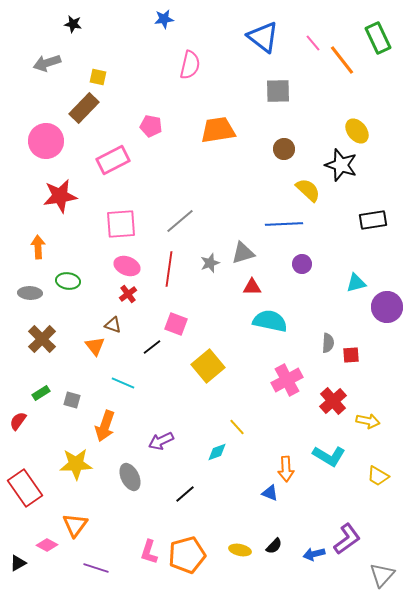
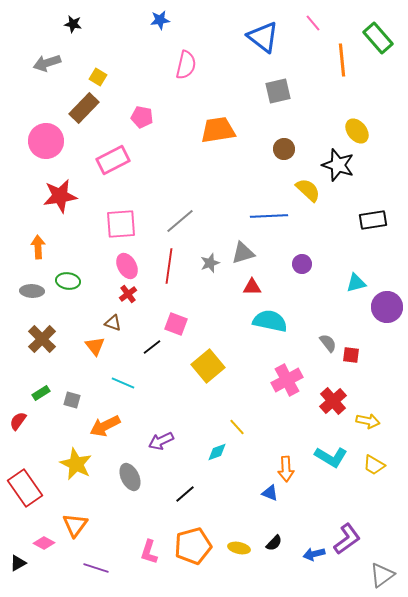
blue star at (164, 19): moved 4 px left, 1 px down
green rectangle at (378, 38): rotated 16 degrees counterclockwise
pink line at (313, 43): moved 20 px up
orange line at (342, 60): rotated 32 degrees clockwise
pink semicircle at (190, 65): moved 4 px left
yellow square at (98, 77): rotated 18 degrees clockwise
gray square at (278, 91): rotated 12 degrees counterclockwise
pink pentagon at (151, 126): moved 9 px left, 9 px up
black star at (341, 165): moved 3 px left
blue line at (284, 224): moved 15 px left, 8 px up
pink ellipse at (127, 266): rotated 40 degrees clockwise
red line at (169, 269): moved 3 px up
gray ellipse at (30, 293): moved 2 px right, 2 px up
brown triangle at (113, 325): moved 2 px up
gray semicircle at (328, 343): rotated 42 degrees counterclockwise
red square at (351, 355): rotated 12 degrees clockwise
orange arrow at (105, 426): rotated 44 degrees clockwise
cyan L-shape at (329, 456): moved 2 px right, 1 px down
yellow star at (76, 464): rotated 28 degrees clockwise
yellow trapezoid at (378, 476): moved 4 px left, 11 px up
pink diamond at (47, 545): moved 3 px left, 2 px up
black semicircle at (274, 546): moved 3 px up
yellow ellipse at (240, 550): moved 1 px left, 2 px up
orange pentagon at (187, 555): moved 6 px right, 9 px up
gray triangle at (382, 575): rotated 12 degrees clockwise
